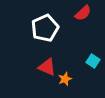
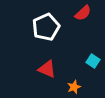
white pentagon: moved 1 px right, 1 px up
red triangle: moved 2 px down
orange star: moved 9 px right, 8 px down
